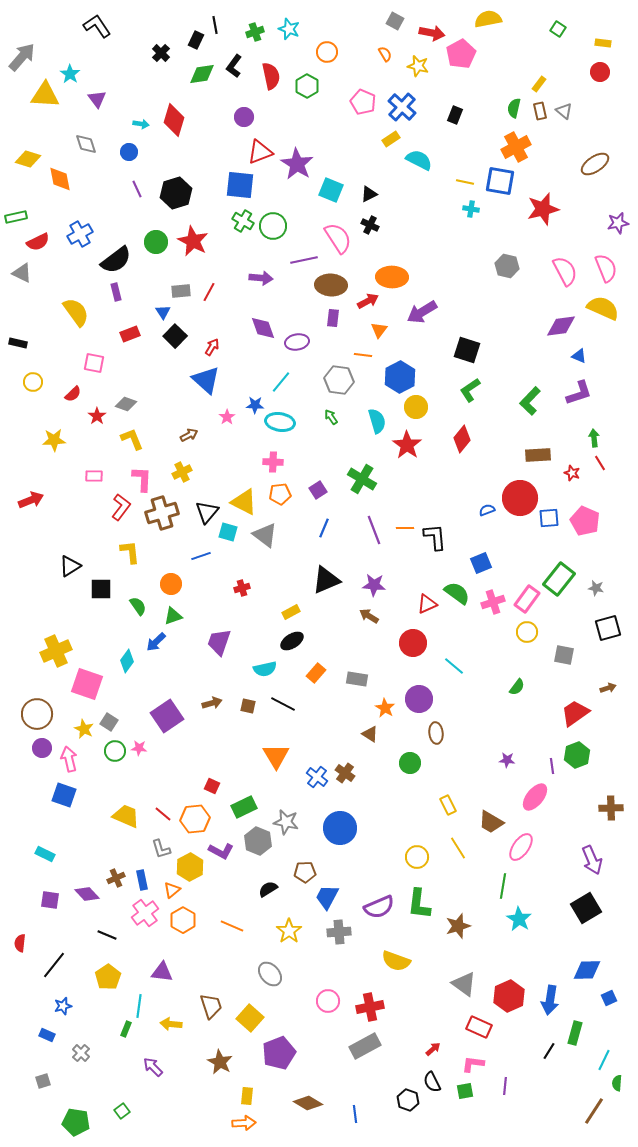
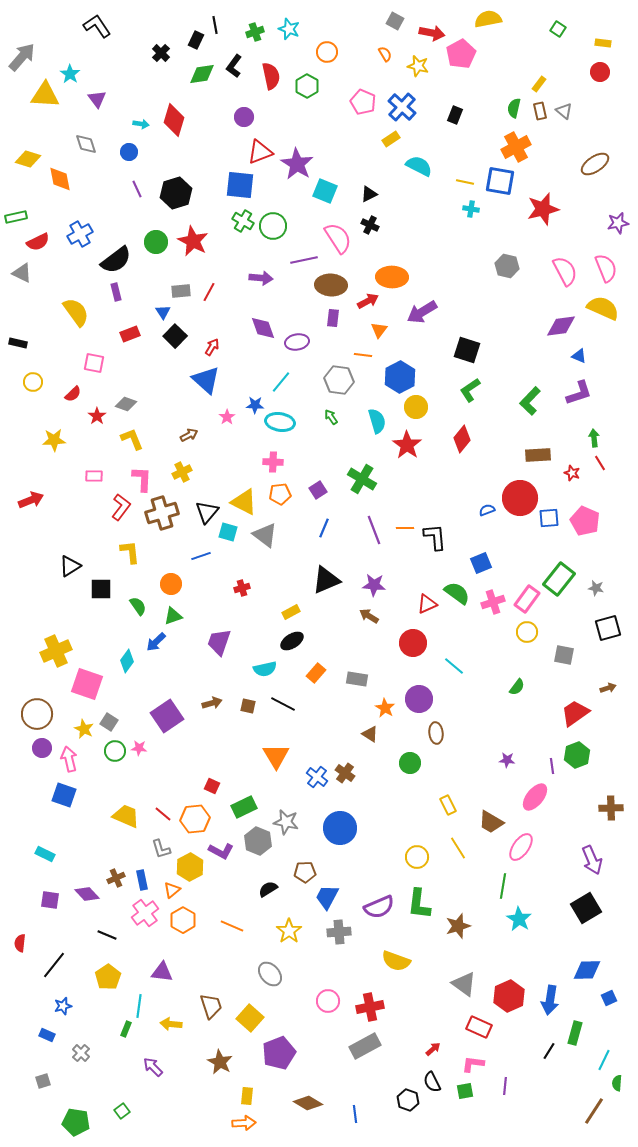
cyan semicircle at (419, 160): moved 6 px down
cyan square at (331, 190): moved 6 px left, 1 px down
